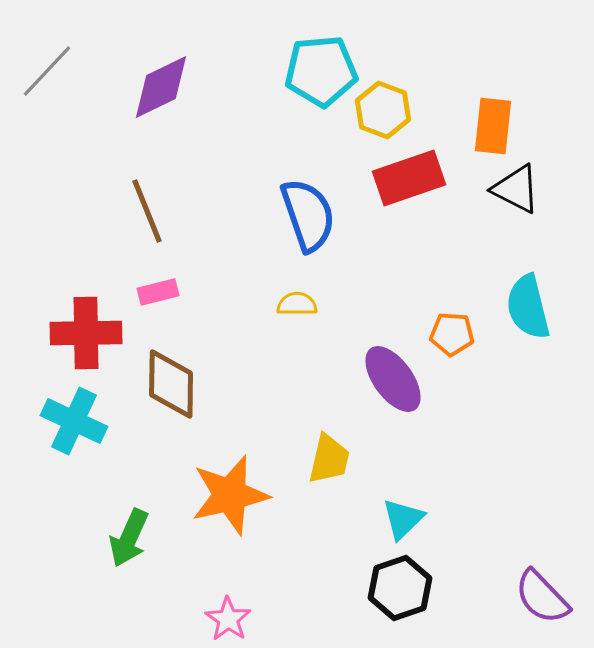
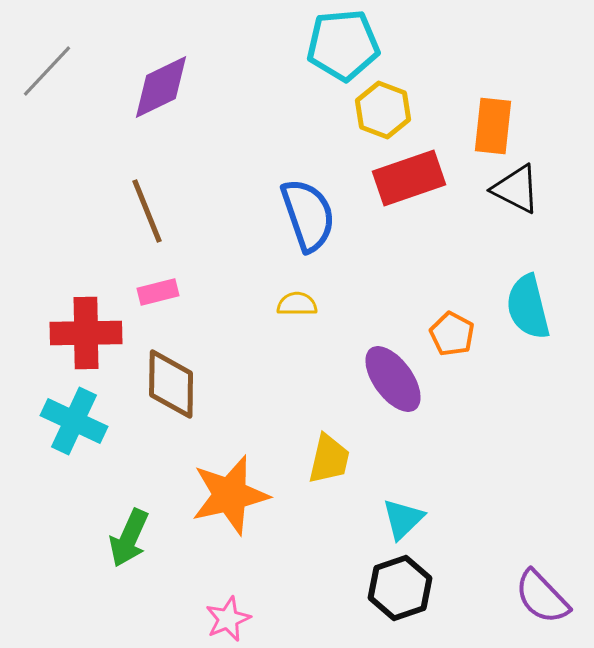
cyan pentagon: moved 22 px right, 26 px up
orange pentagon: rotated 24 degrees clockwise
pink star: rotated 15 degrees clockwise
